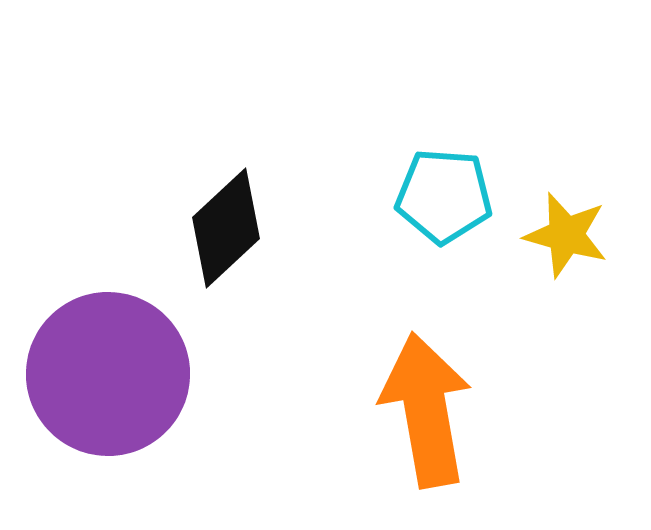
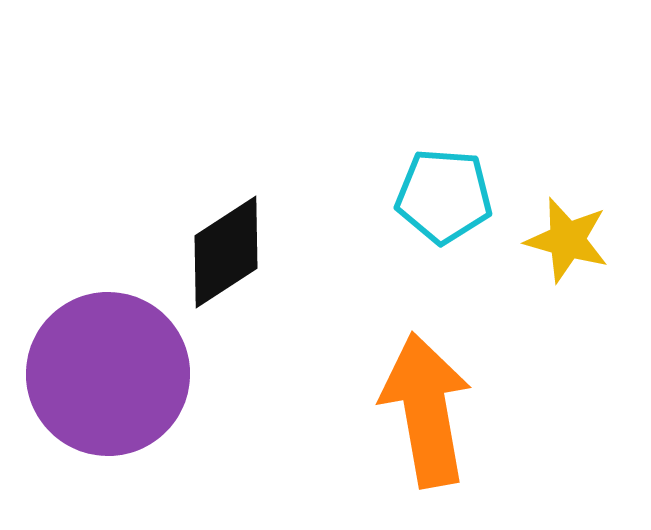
black diamond: moved 24 px down; rotated 10 degrees clockwise
yellow star: moved 1 px right, 5 px down
